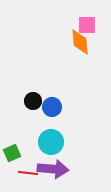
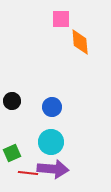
pink square: moved 26 px left, 6 px up
black circle: moved 21 px left
